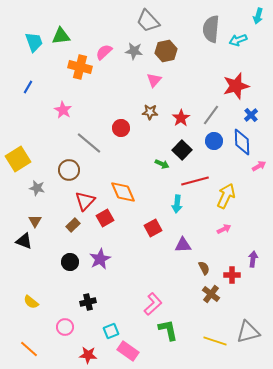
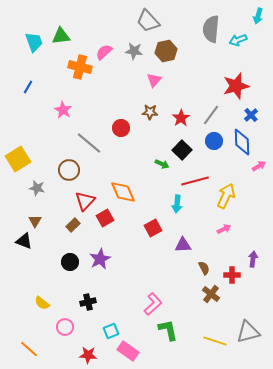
yellow semicircle at (31, 302): moved 11 px right, 1 px down
